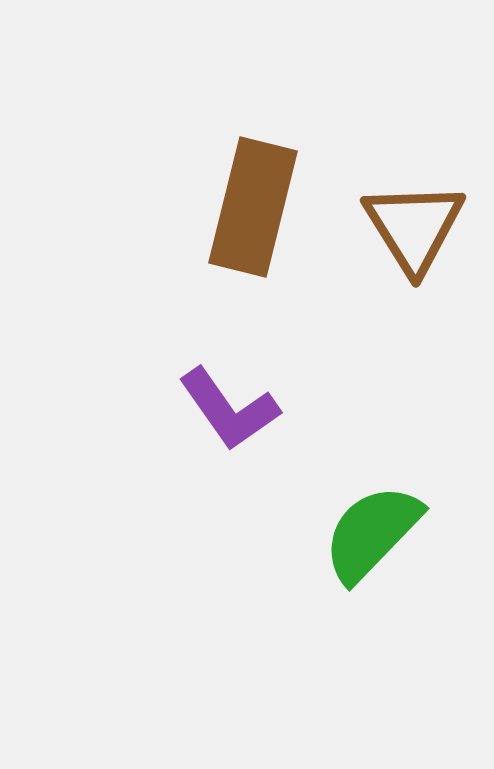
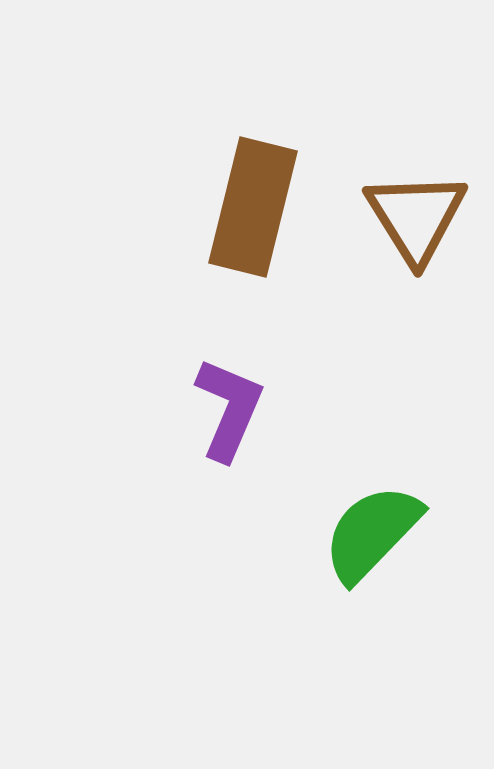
brown triangle: moved 2 px right, 10 px up
purple L-shape: rotated 122 degrees counterclockwise
